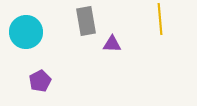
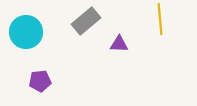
gray rectangle: rotated 60 degrees clockwise
purple triangle: moved 7 px right
purple pentagon: rotated 20 degrees clockwise
